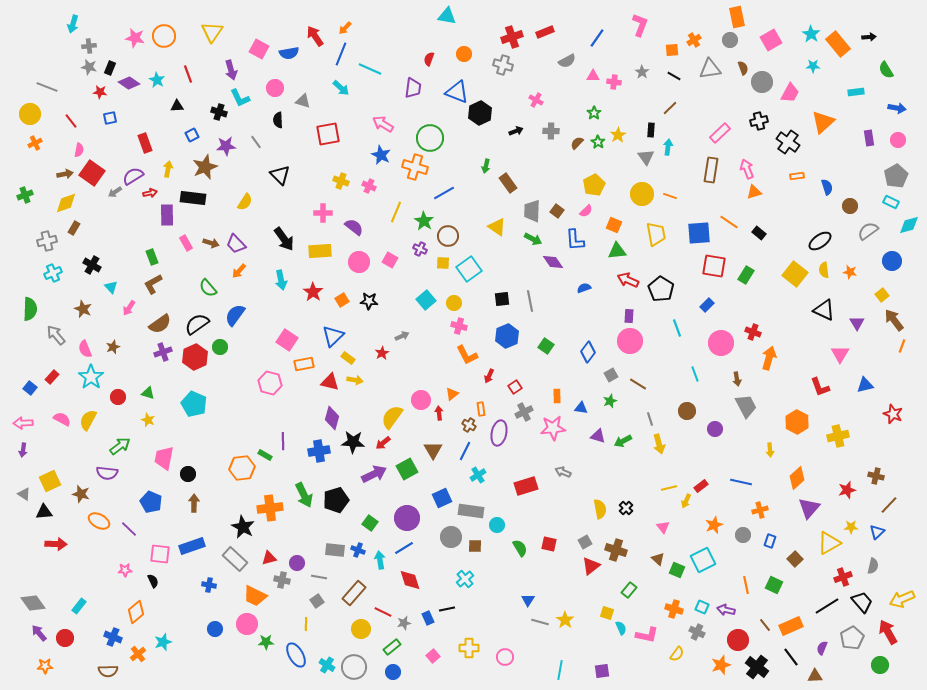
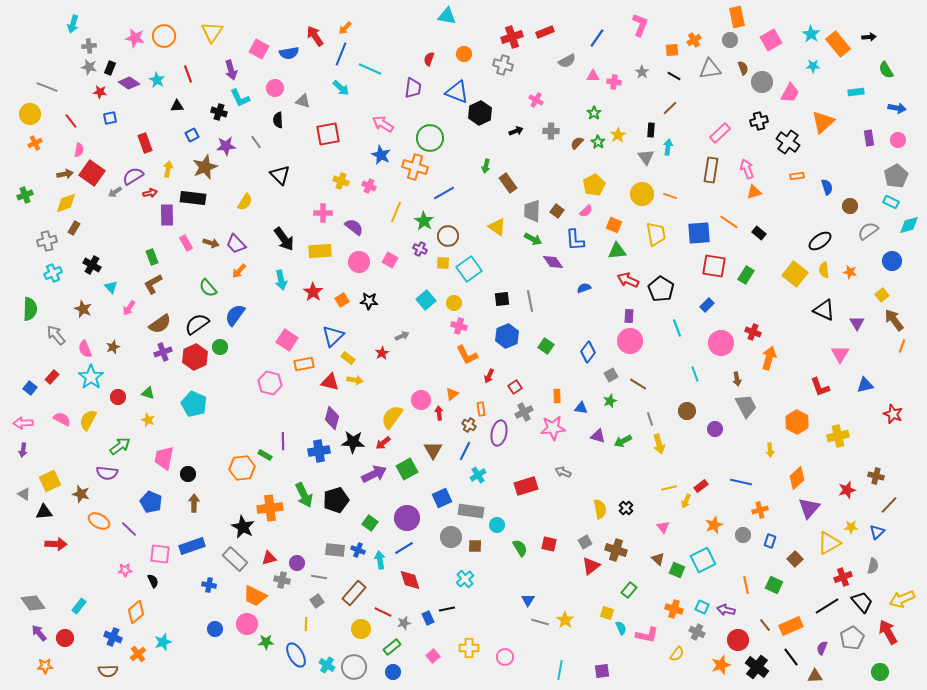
green circle at (880, 665): moved 7 px down
